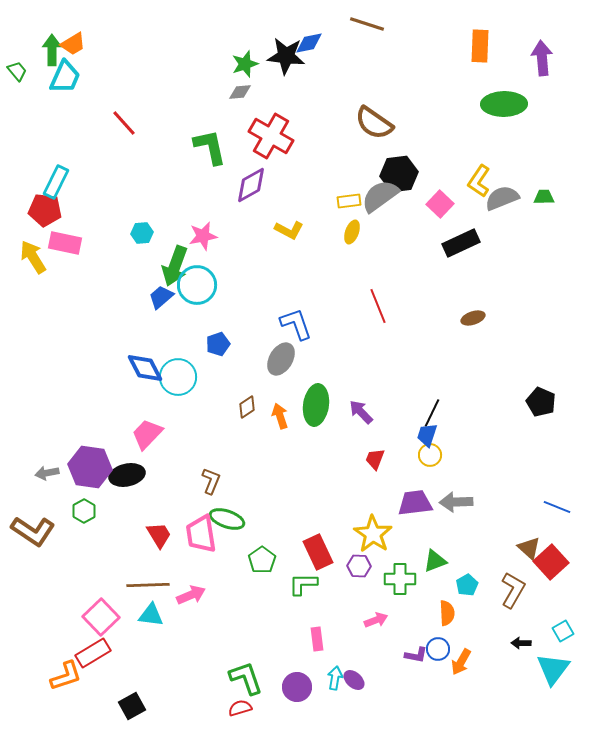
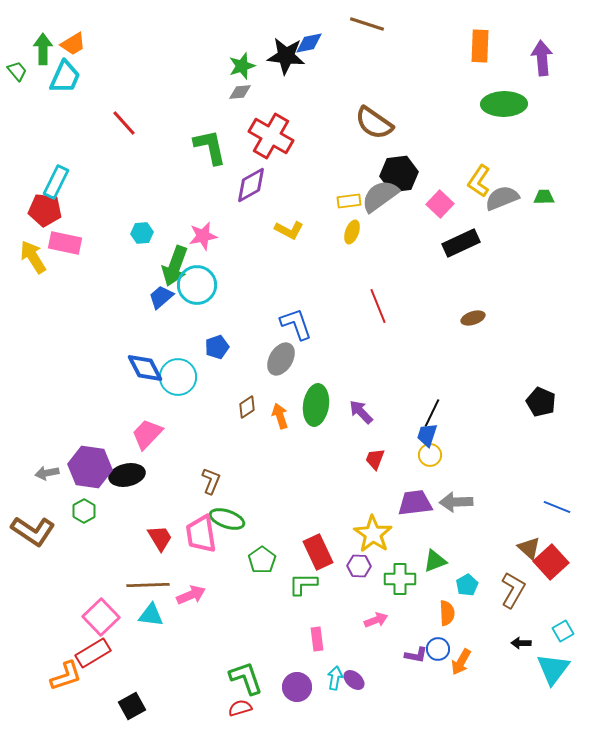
green arrow at (52, 50): moved 9 px left, 1 px up
green star at (245, 64): moved 3 px left, 2 px down
blue pentagon at (218, 344): moved 1 px left, 3 px down
red trapezoid at (159, 535): moved 1 px right, 3 px down
